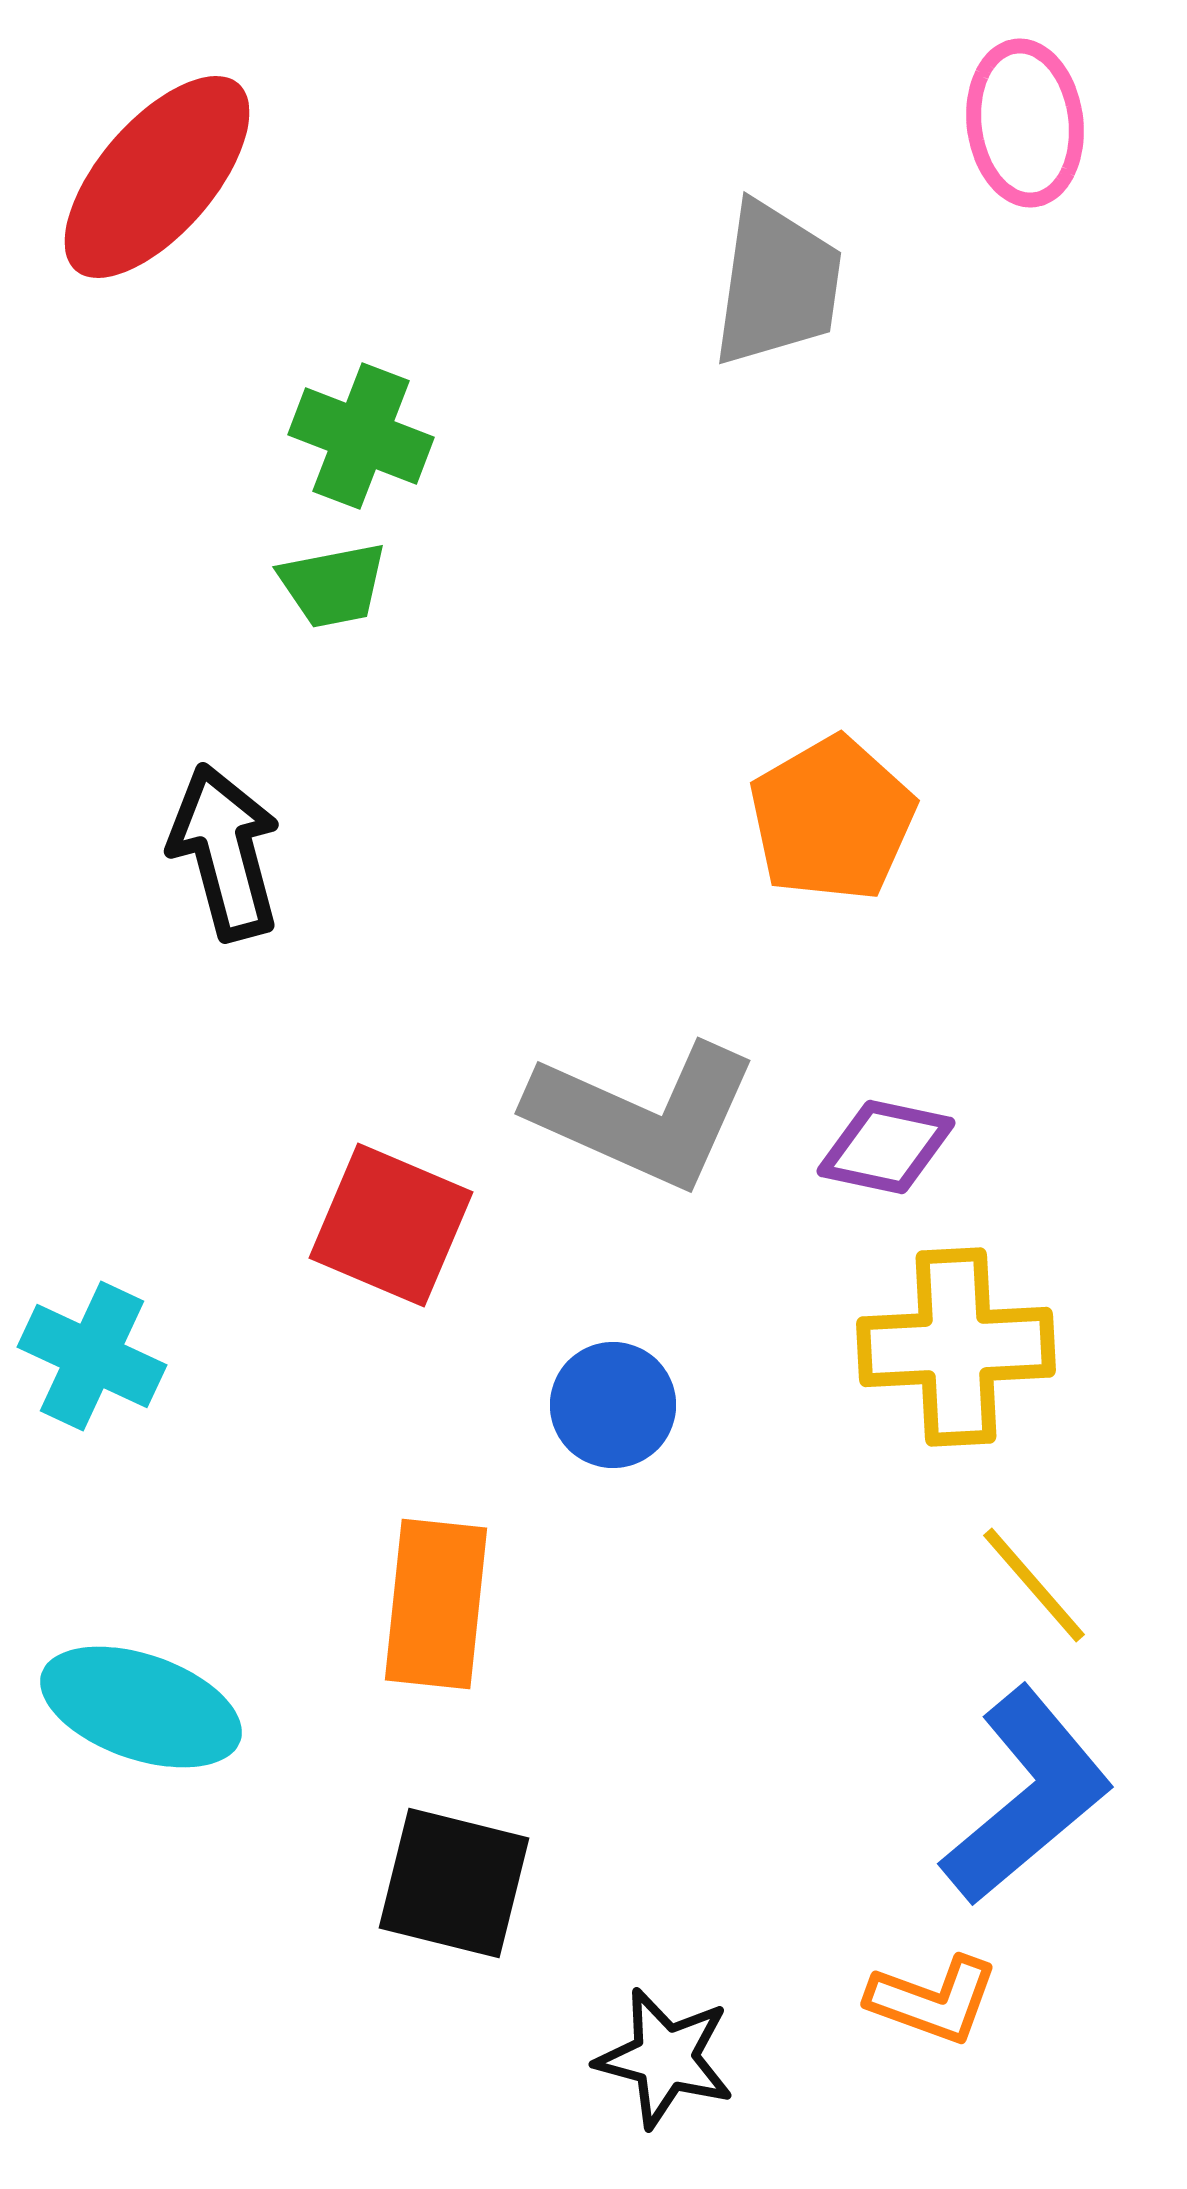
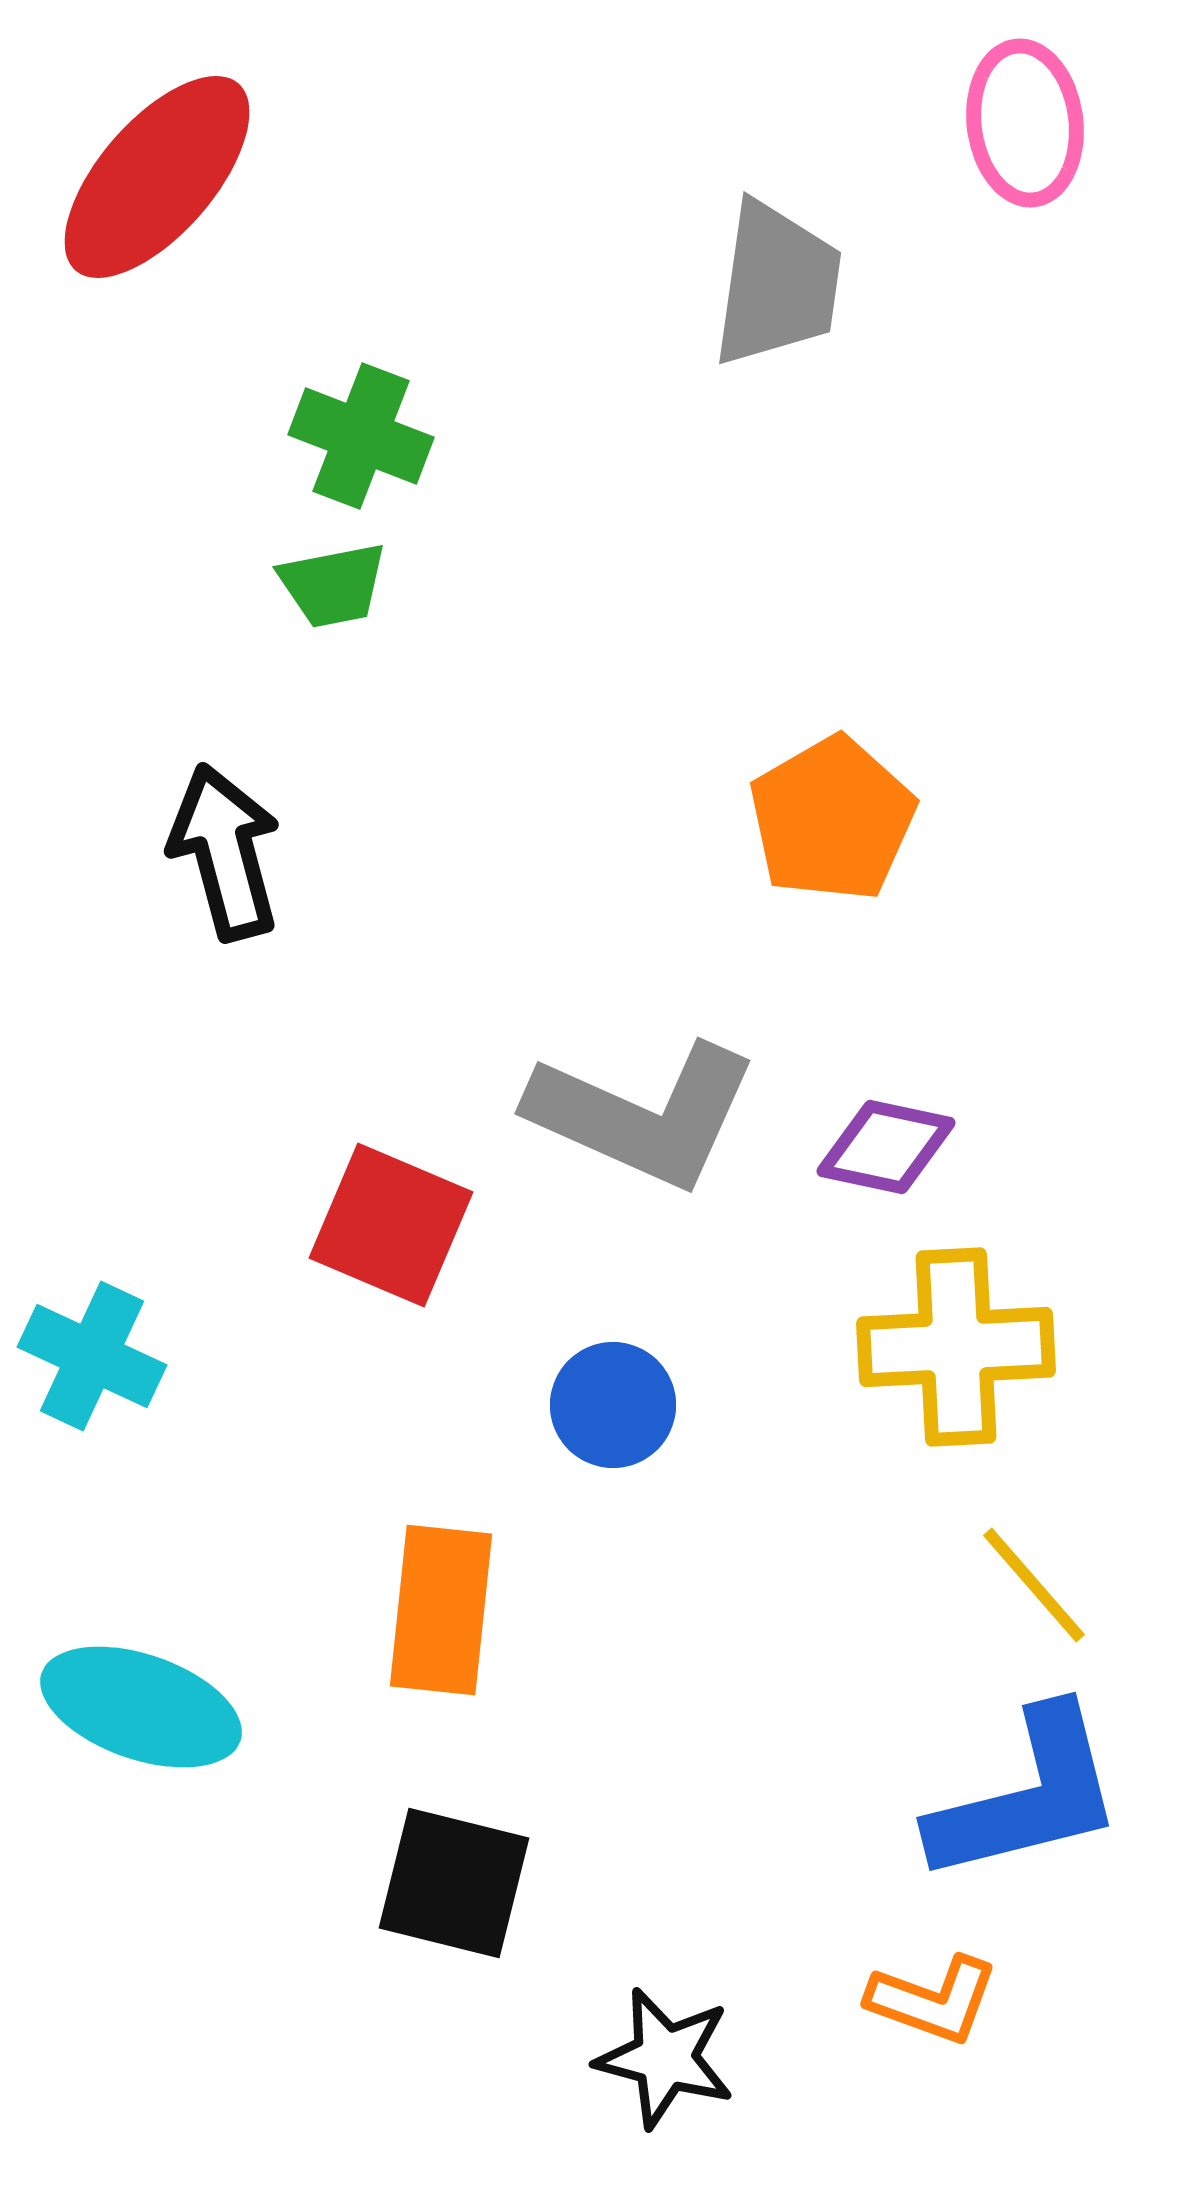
orange rectangle: moved 5 px right, 6 px down
blue L-shape: rotated 26 degrees clockwise
